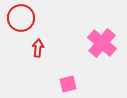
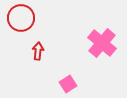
red arrow: moved 3 px down
pink square: rotated 18 degrees counterclockwise
